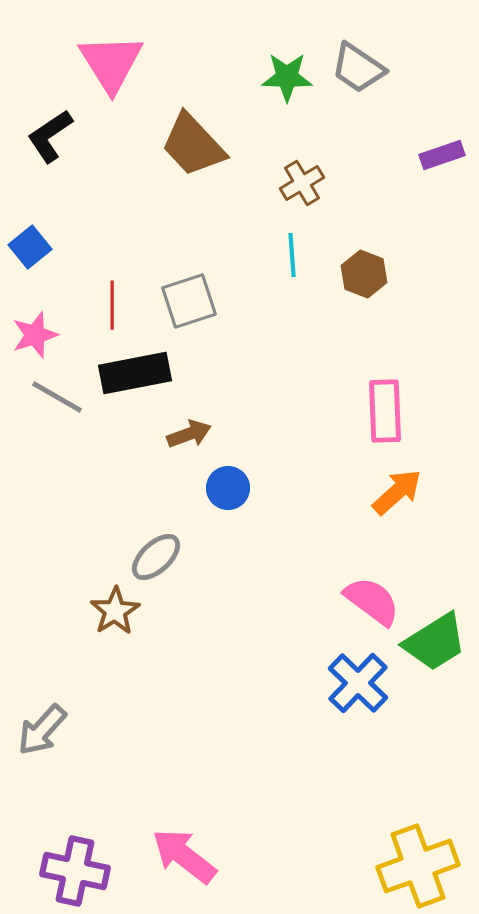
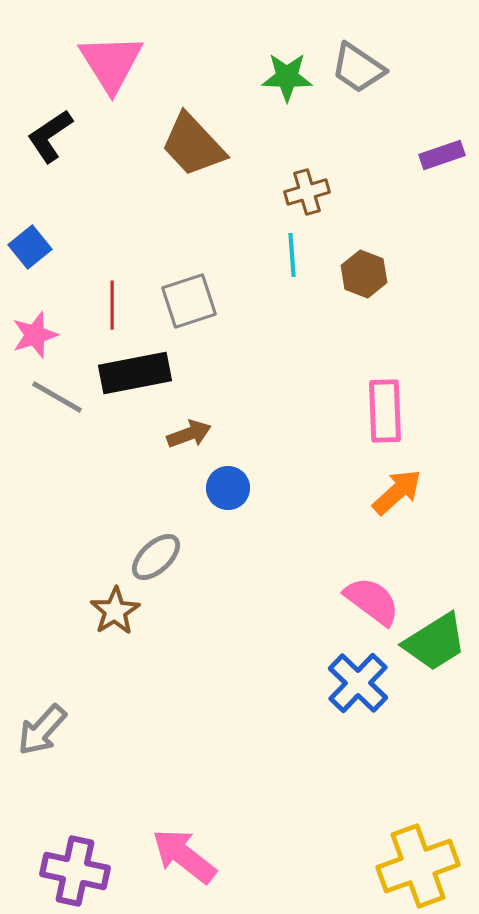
brown cross: moved 5 px right, 9 px down; rotated 15 degrees clockwise
